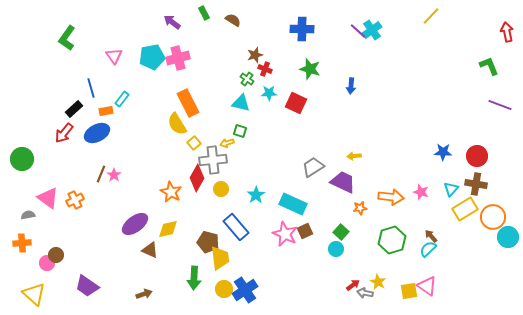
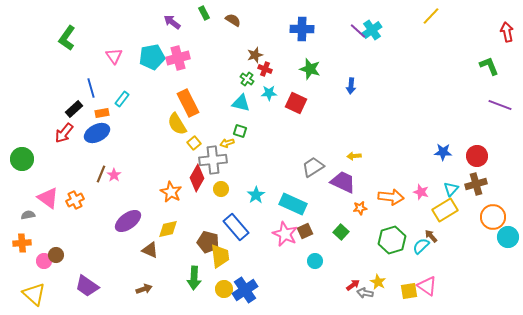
orange rectangle at (106, 111): moved 4 px left, 2 px down
brown cross at (476, 184): rotated 25 degrees counterclockwise
yellow rectangle at (465, 209): moved 20 px left, 1 px down
purple ellipse at (135, 224): moved 7 px left, 3 px up
cyan circle at (336, 249): moved 21 px left, 12 px down
cyan semicircle at (428, 249): moved 7 px left, 3 px up
yellow trapezoid at (220, 258): moved 2 px up
pink circle at (47, 263): moved 3 px left, 2 px up
brown arrow at (144, 294): moved 5 px up
